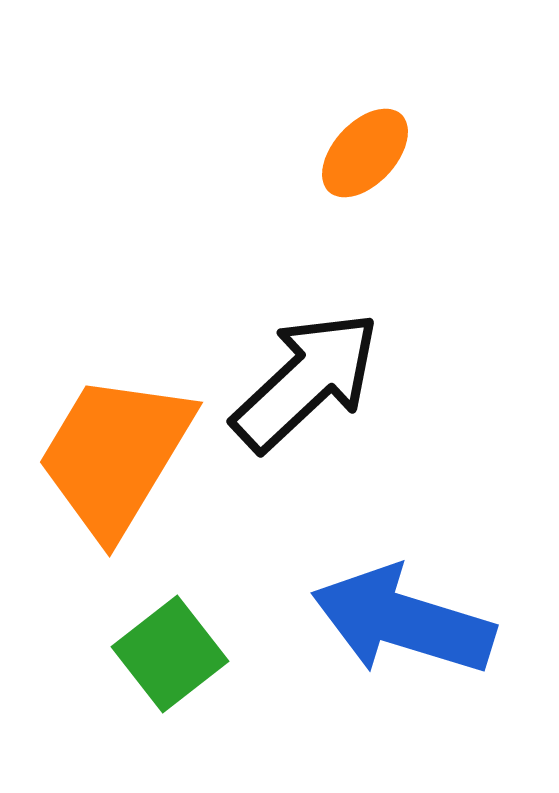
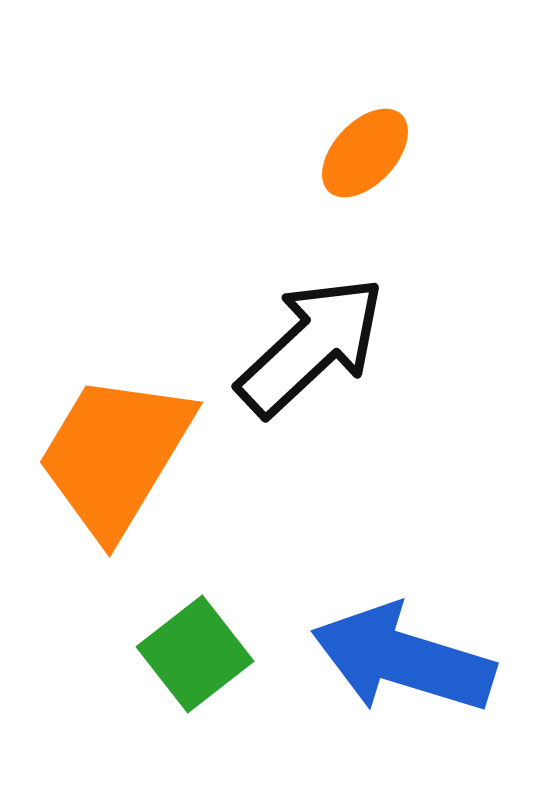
black arrow: moved 5 px right, 35 px up
blue arrow: moved 38 px down
green square: moved 25 px right
